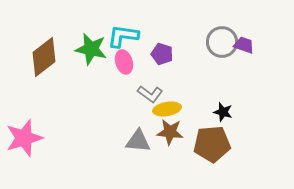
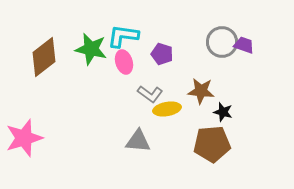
brown star: moved 31 px right, 41 px up
